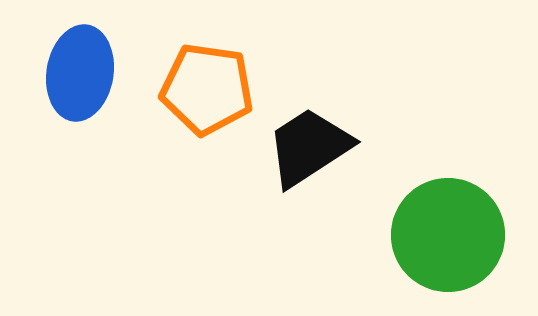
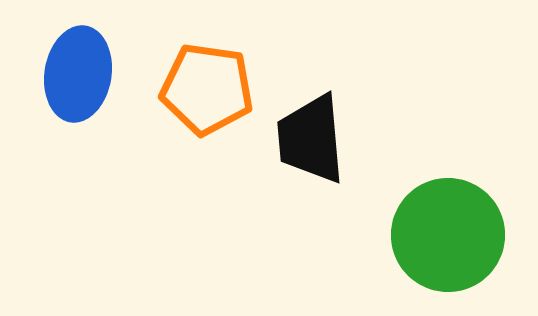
blue ellipse: moved 2 px left, 1 px down
black trapezoid: moved 2 px right, 8 px up; rotated 62 degrees counterclockwise
